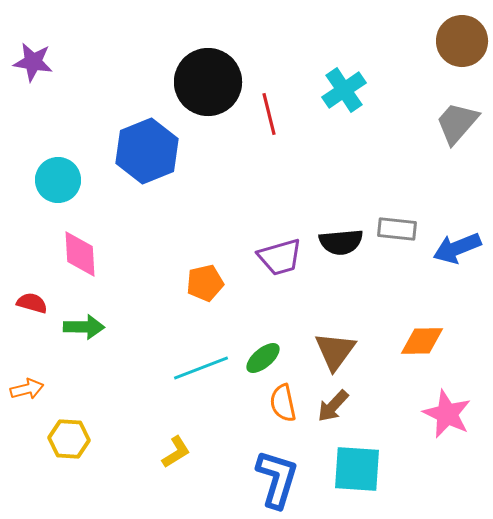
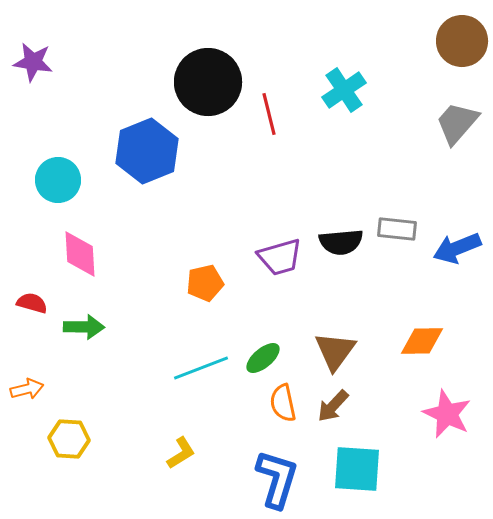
yellow L-shape: moved 5 px right, 1 px down
